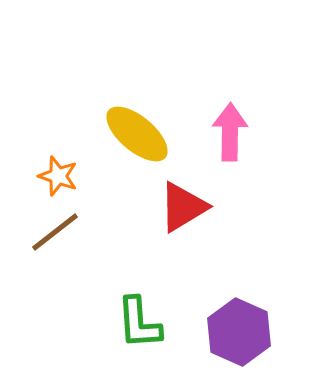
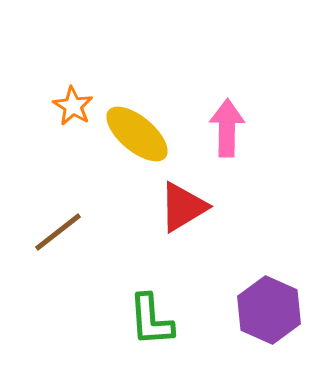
pink arrow: moved 3 px left, 4 px up
orange star: moved 15 px right, 70 px up; rotated 12 degrees clockwise
brown line: moved 3 px right
green L-shape: moved 12 px right, 3 px up
purple hexagon: moved 30 px right, 22 px up
